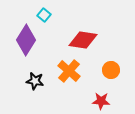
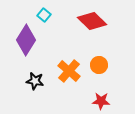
red diamond: moved 9 px right, 19 px up; rotated 36 degrees clockwise
orange circle: moved 12 px left, 5 px up
